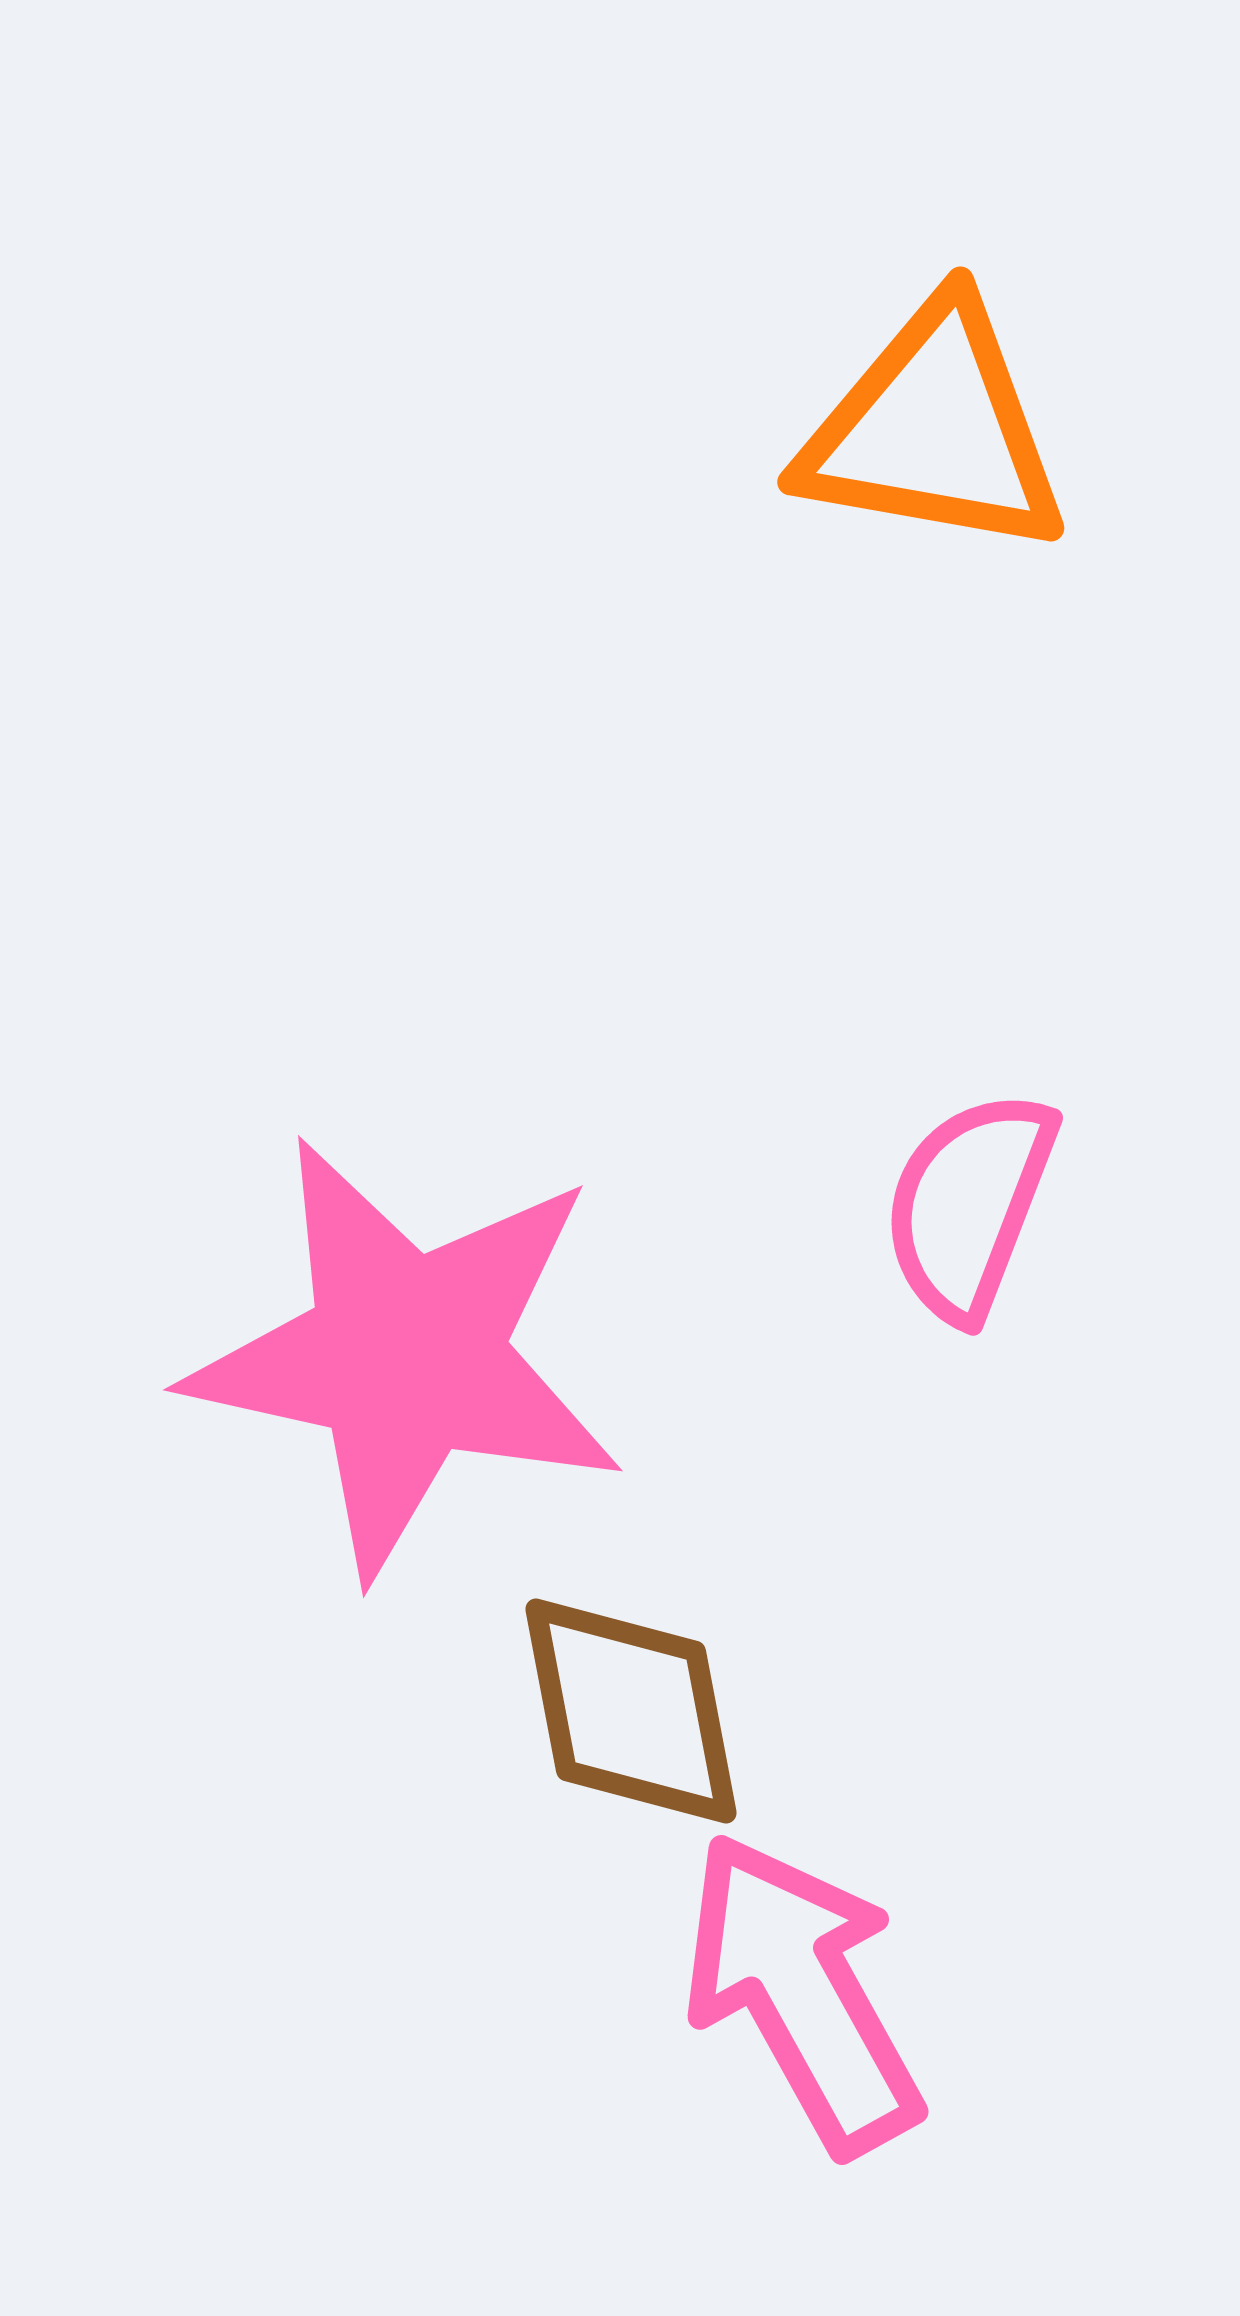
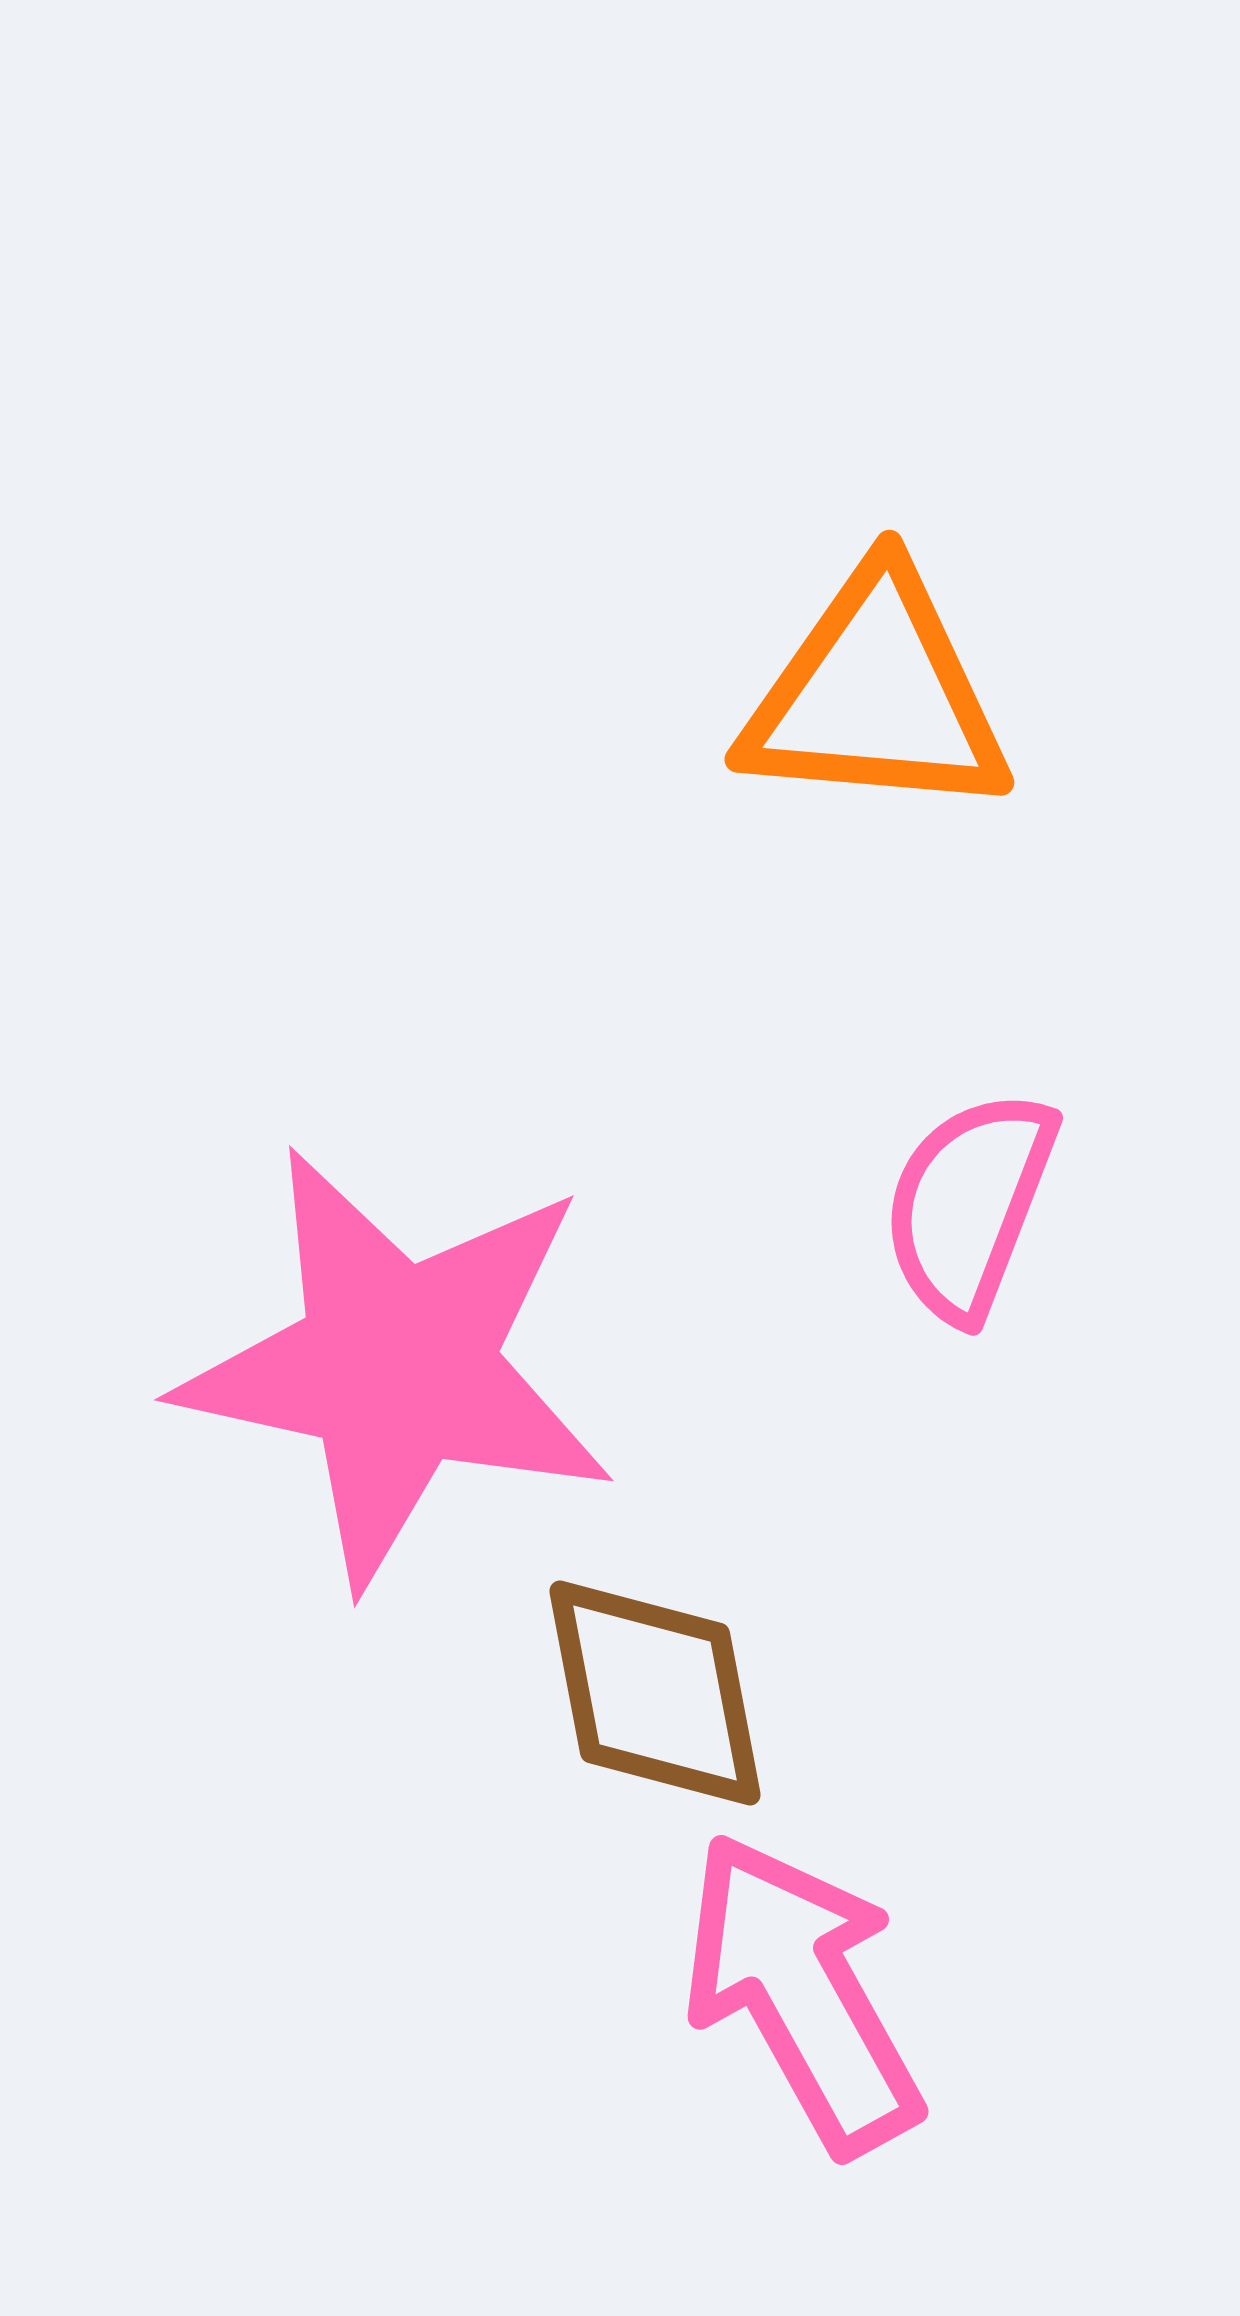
orange triangle: moved 58 px left, 265 px down; rotated 5 degrees counterclockwise
pink star: moved 9 px left, 10 px down
brown diamond: moved 24 px right, 18 px up
